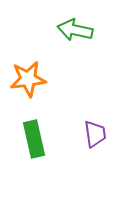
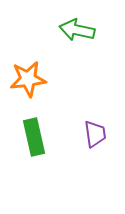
green arrow: moved 2 px right
green rectangle: moved 2 px up
